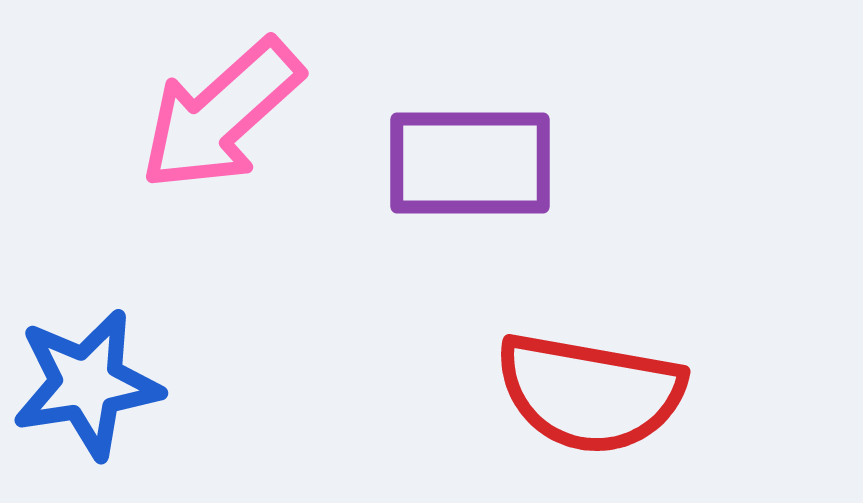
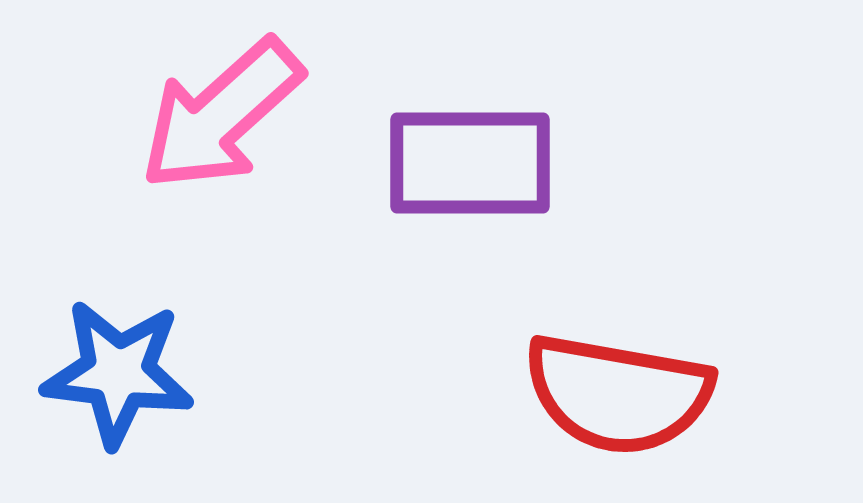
blue star: moved 31 px right, 11 px up; rotated 16 degrees clockwise
red semicircle: moved 28 px right, 1 px down
